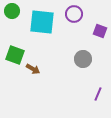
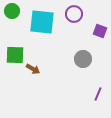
green square: rotated 18 degrees counterclockwise
